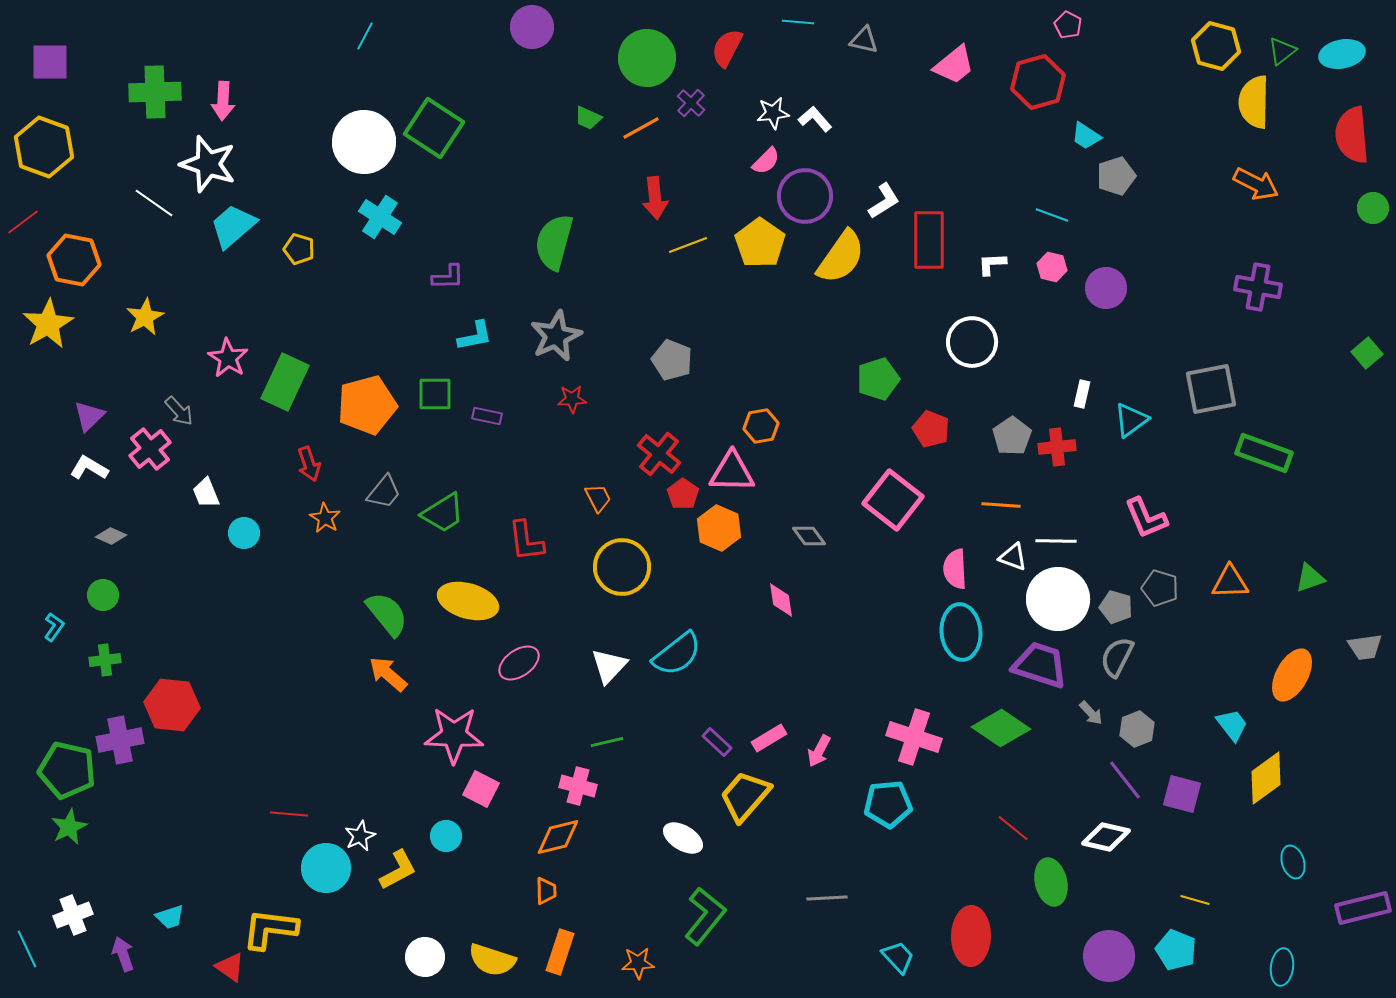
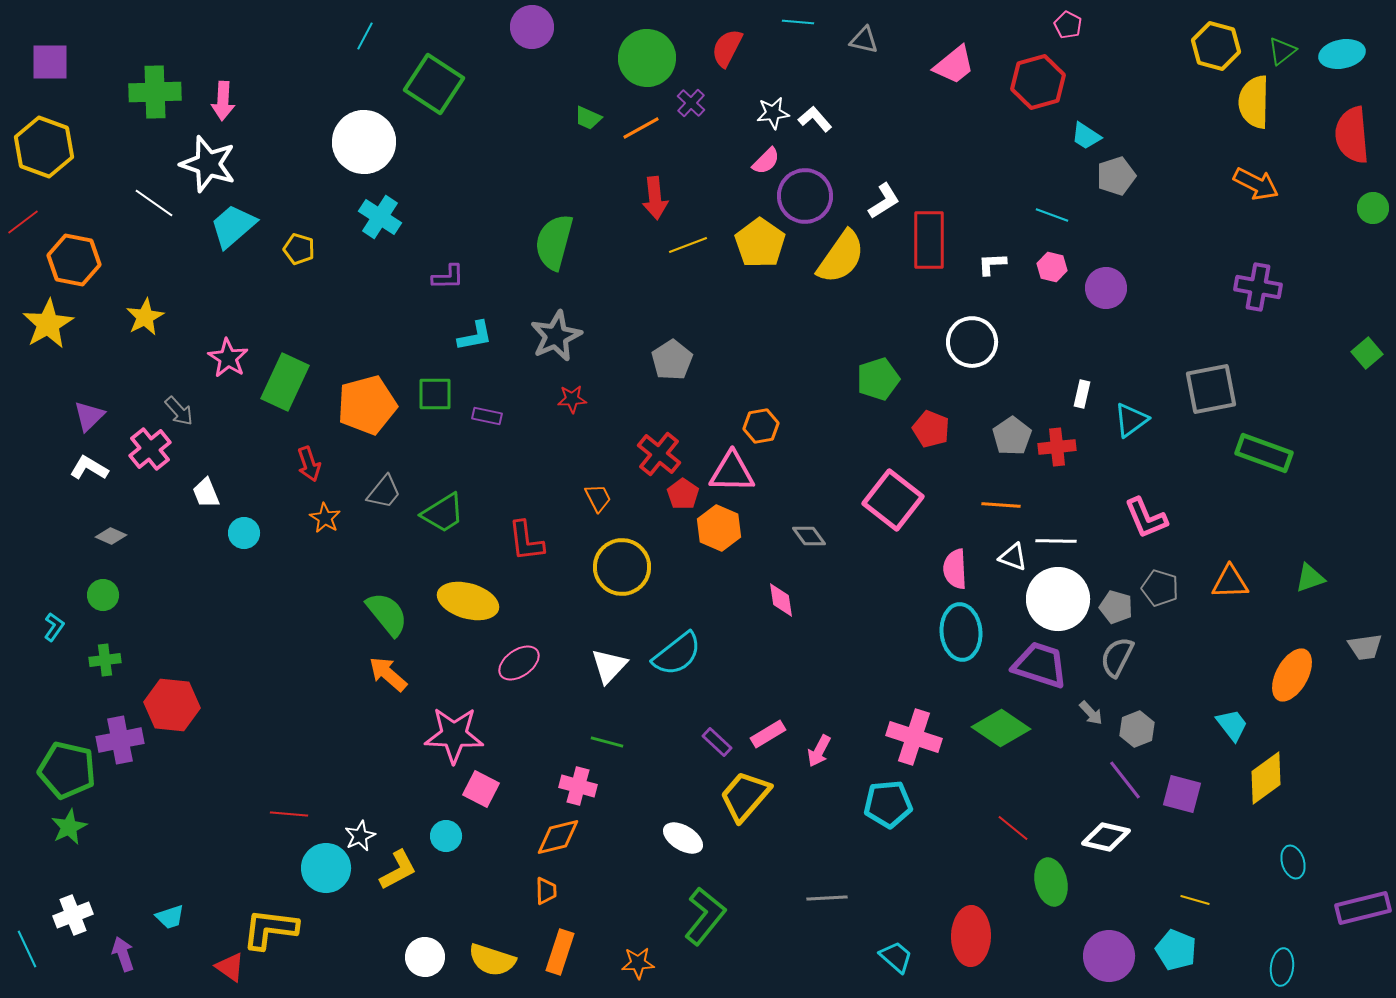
green square at (434, 128): moved 44 px up
gray pentagon at (672, 360): rotated 18 degrees clockwise
pink rectangle at (769, 738): moved 1 px left, 4 px up
green line at (607, 742): rotated 28 degrees clockwise
cyan trapezoid at (898, 957): moved 2 px left; rotated 6 degrees counterclockwise
